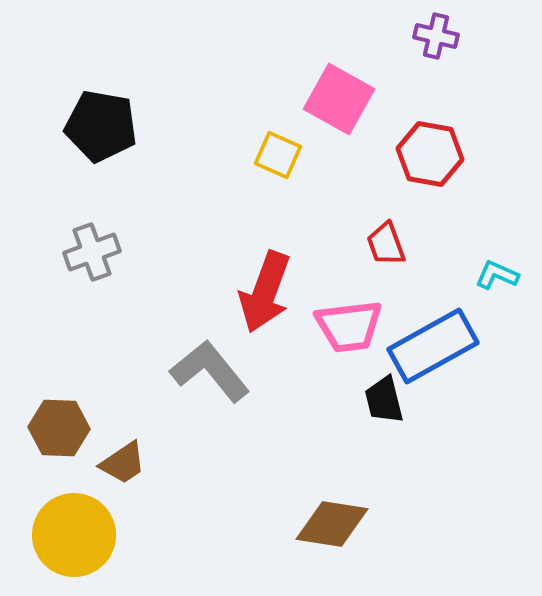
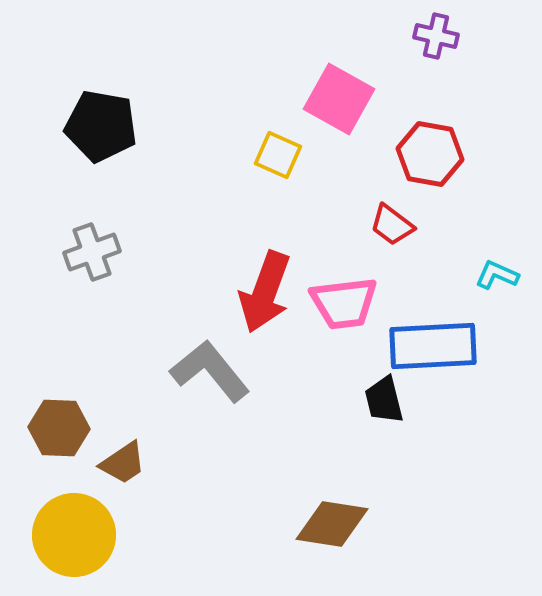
red trapezoid: moved 6 px right, 19 px up; rotated 33 degrees counterclockwise
pink trapezoid: moved 5 px left, 23 px up
blue rectangle: rotated 26 degrees clockwise
